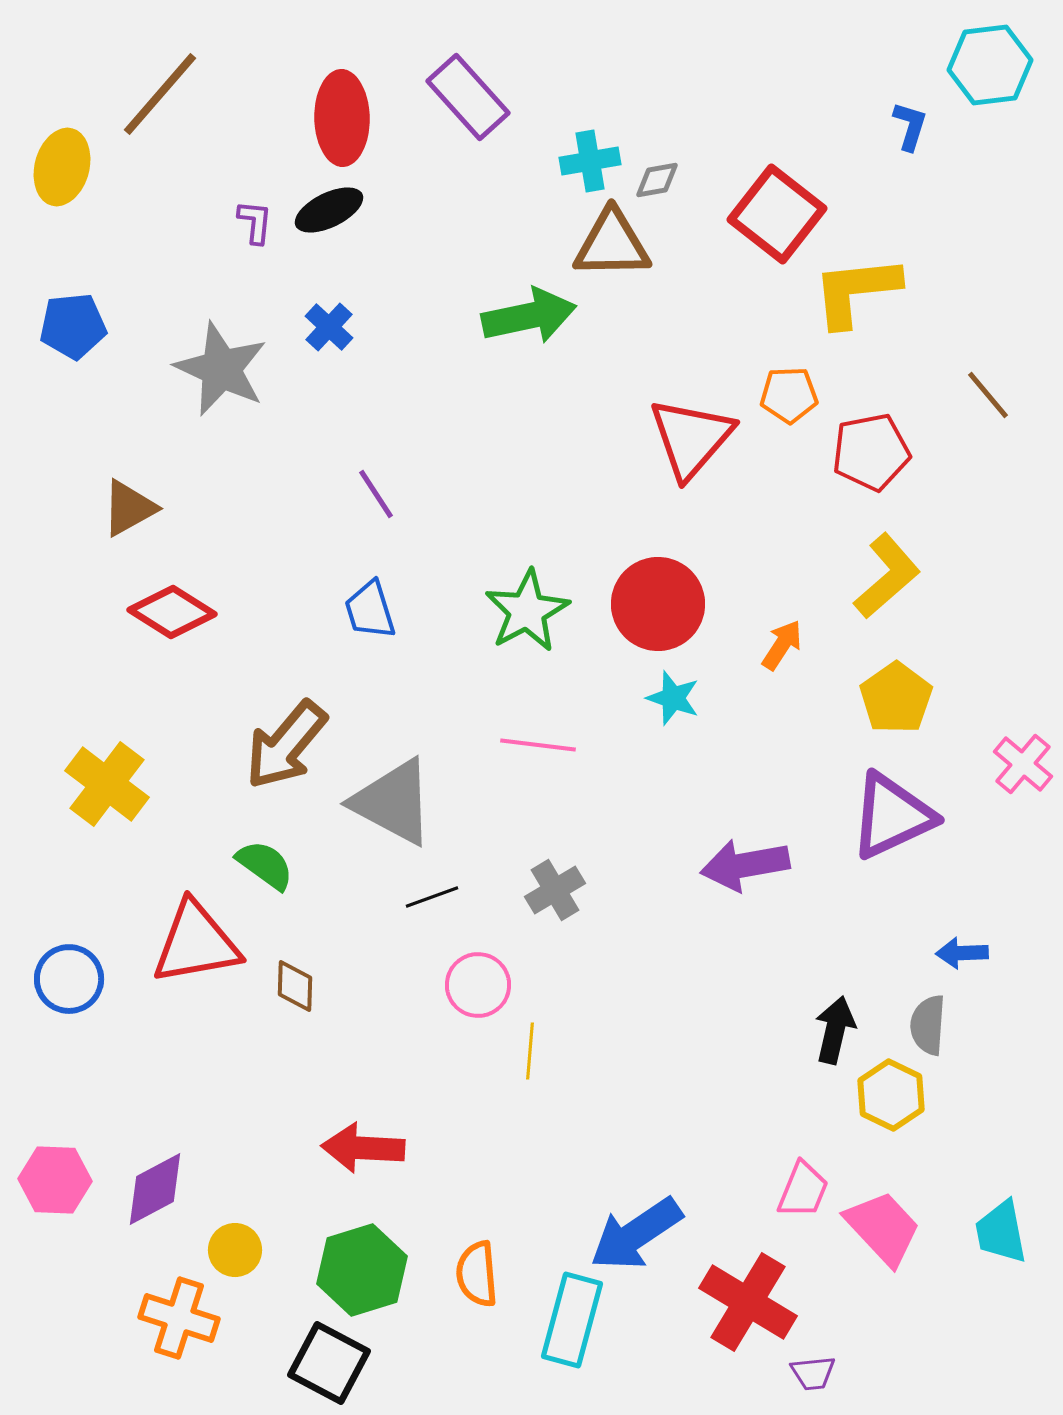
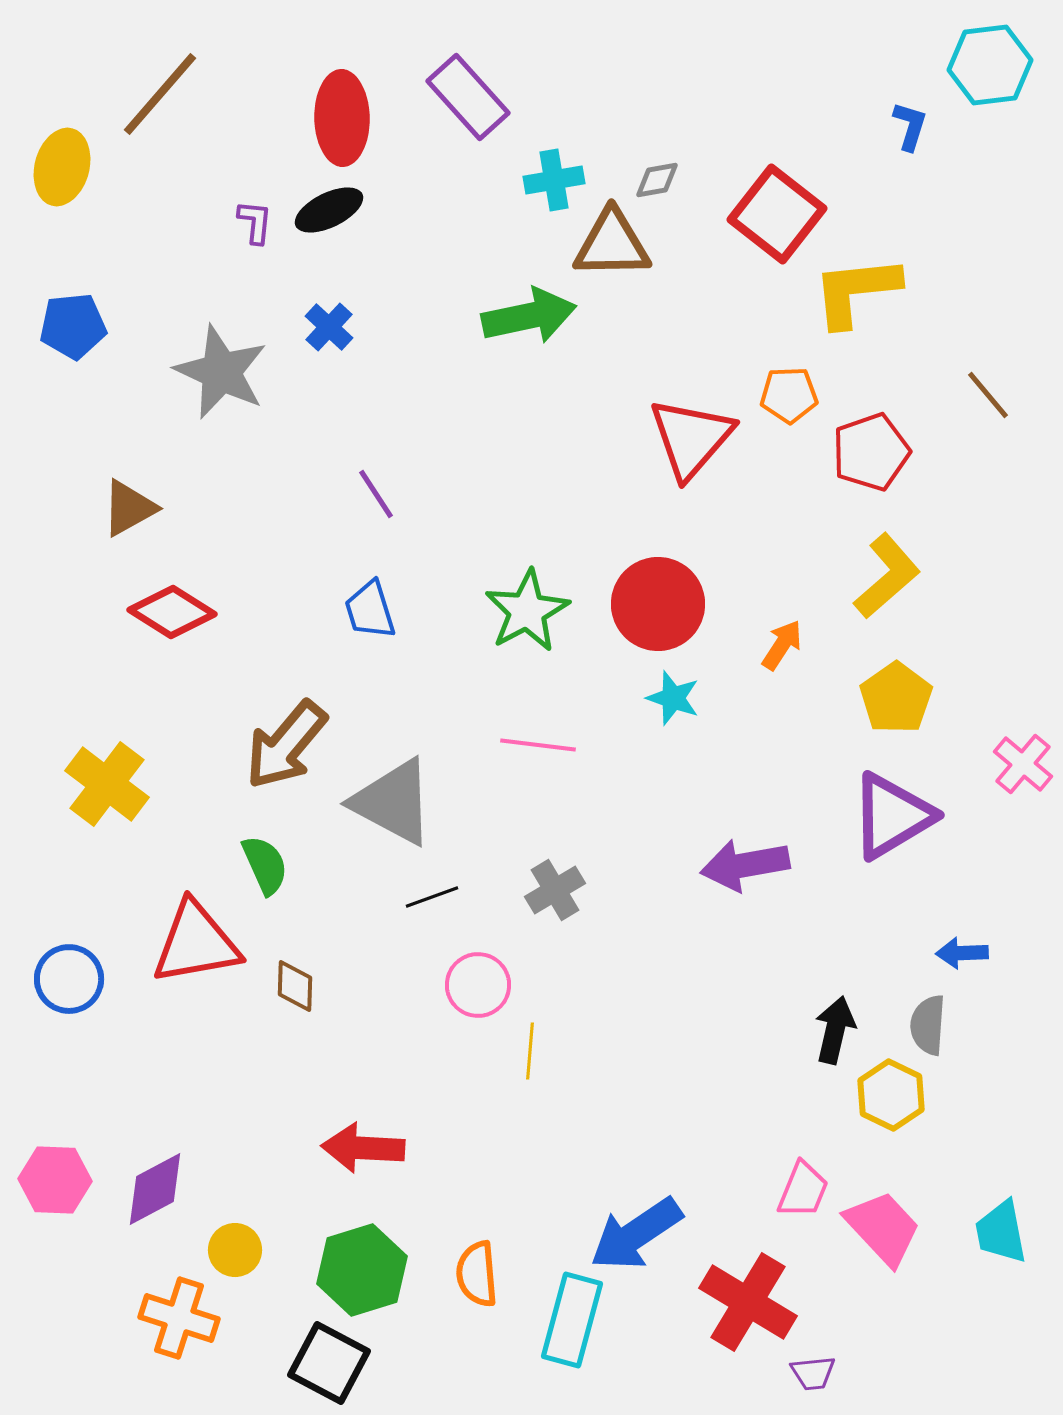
cyan cross at (590, 161): moved 36 px left, 19 px down
gray star at (221, 369): moved 3 px down
red pentagon at (871, 452): rotated 8 degrees counterclockwise
purple triangle at (892, 816): rotated 6 degrees counterclockwise
green semicircle at (265, 865): rotated 30 degrees clockwise
